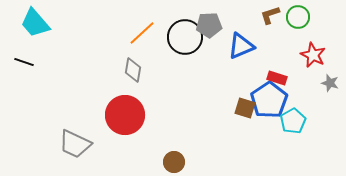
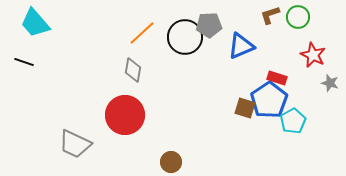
brown circle: moved 3 px left
